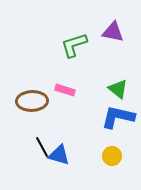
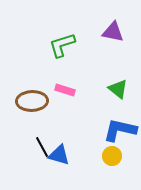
green L-shape: moved 12 px left
blue L-shape: moved 2 px right, 13 px down
